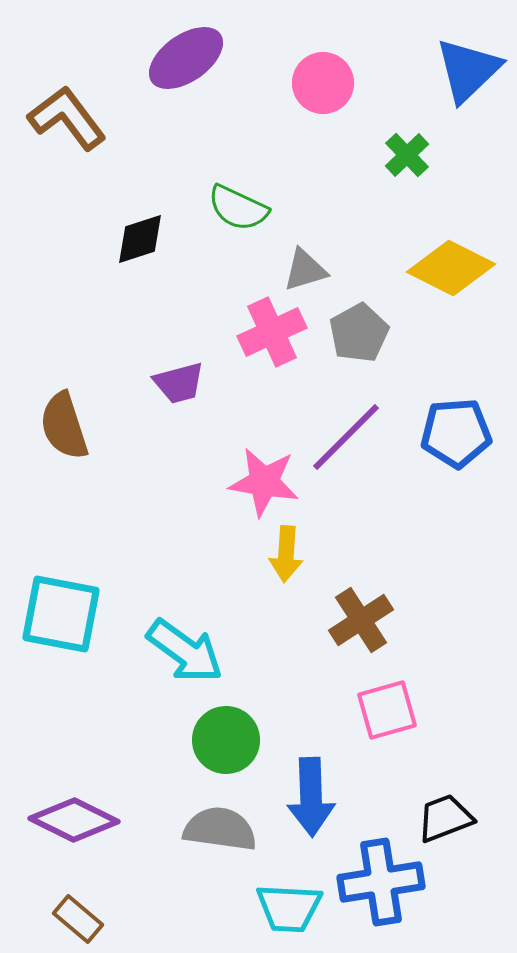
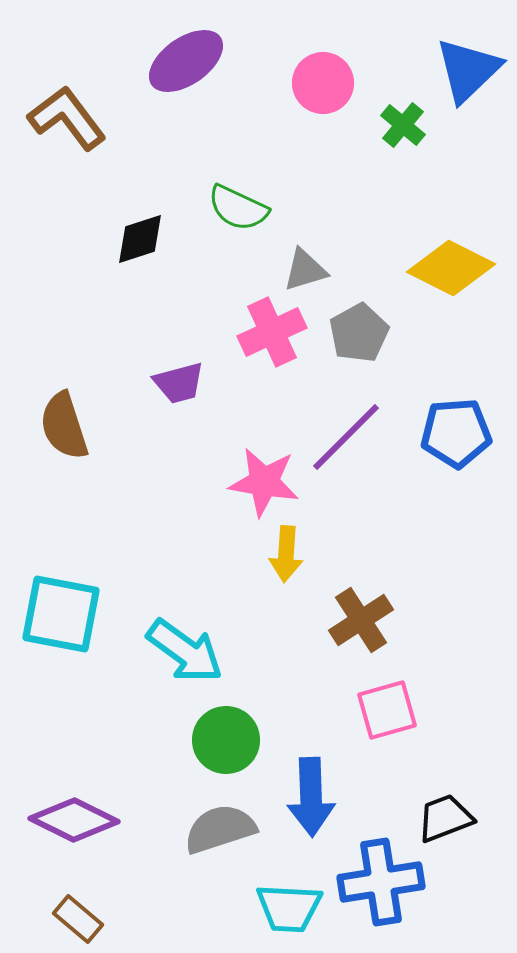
purple ellipse: moved 3 px down
green cross: moved 4 px left, 30 px up; rotated 6 degrees counterclockwise
gray semicircle: rotated 26 degrees counterclockwise
